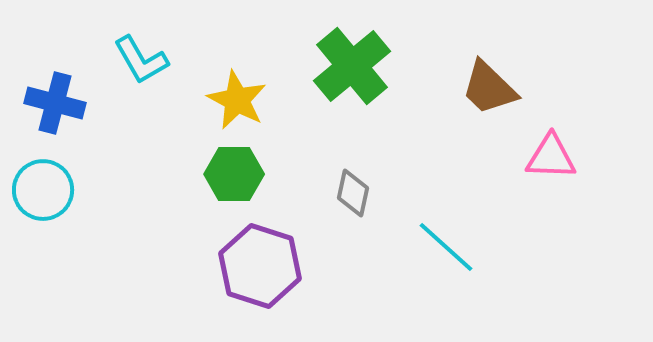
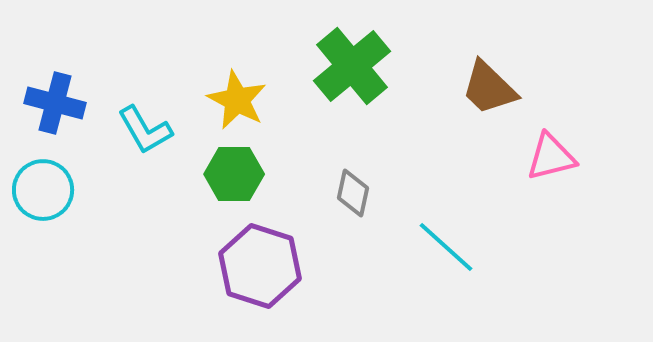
cyan L-shape: moved 4 px right, 70 px down
pink triangle: rotated 16 degrees counterclockwise
